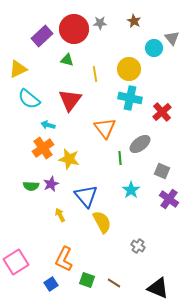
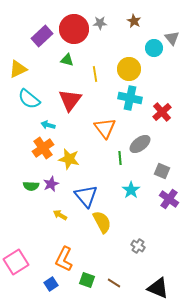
yellow arrow: rotated 32 degrees counterclockwise
